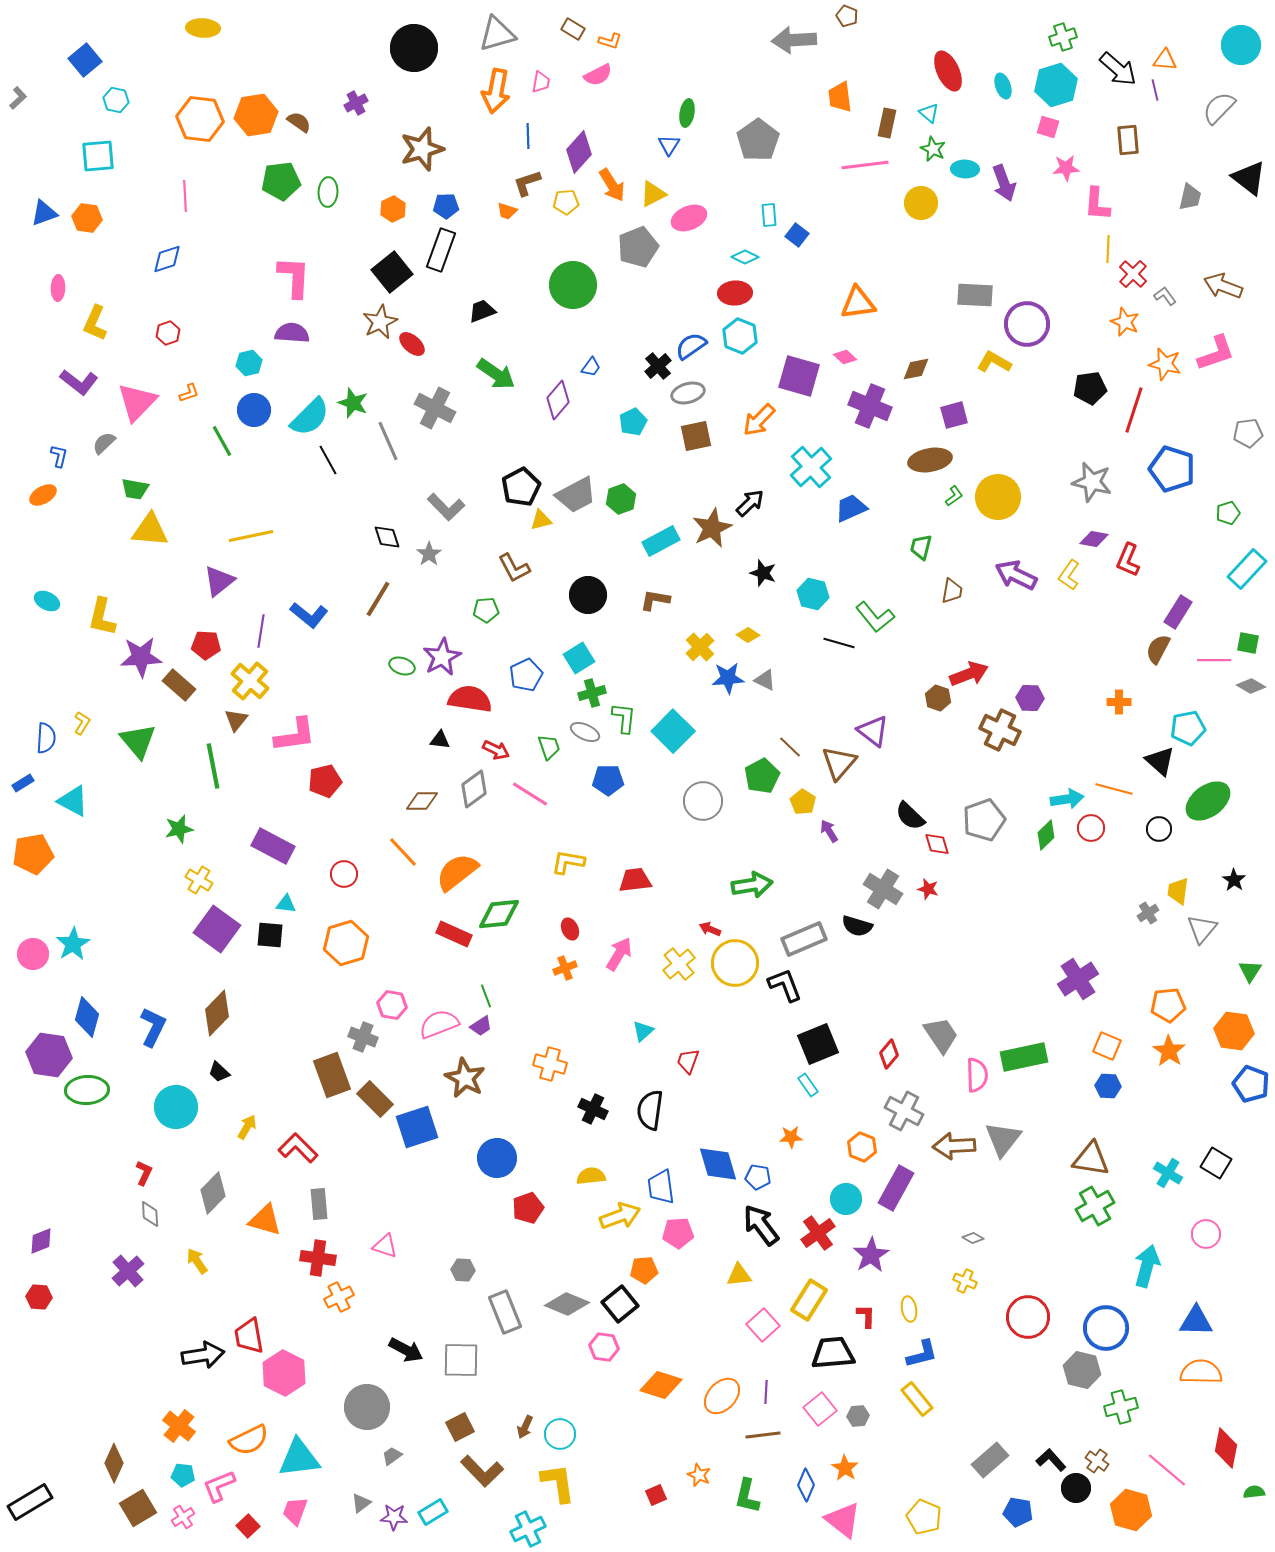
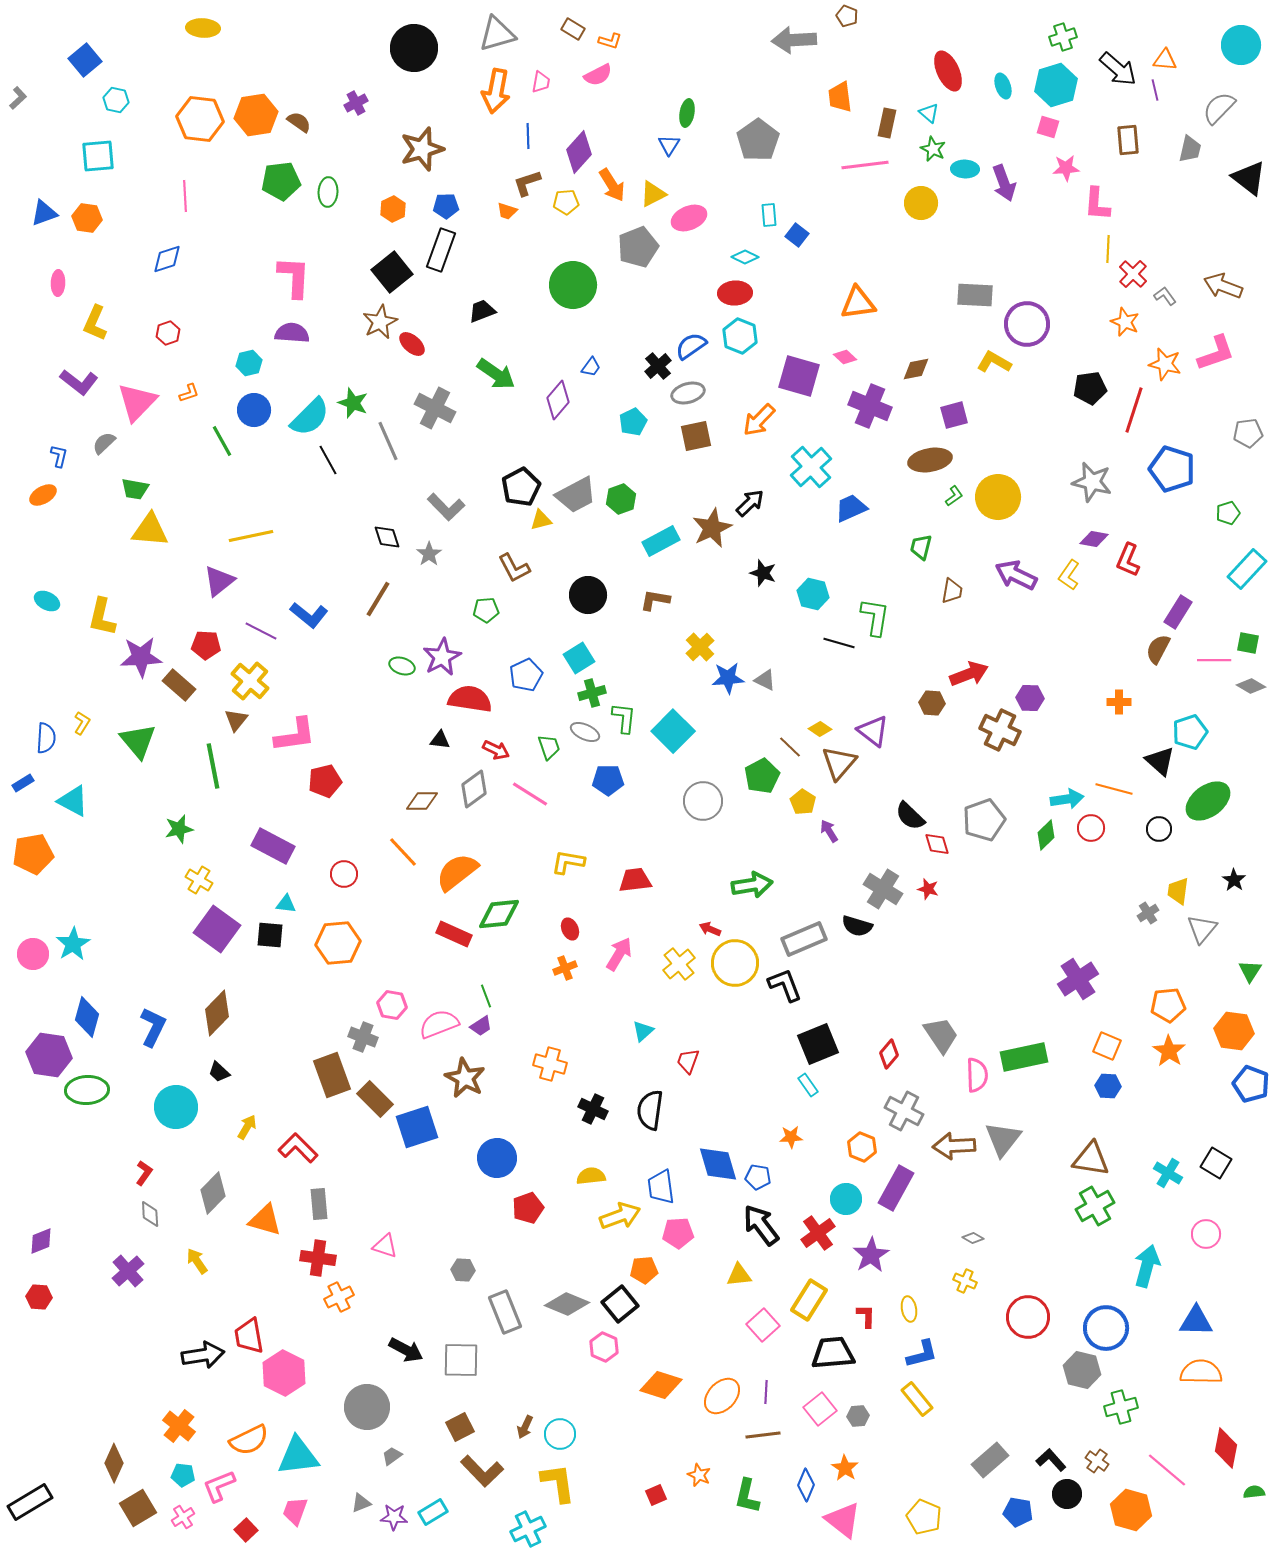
gray trapezoid at (1190, 197): moved 48 px up
pink ellipse at (58, 288): moved 5 px up
green L-shape at (875, 617): rotated 132 degrees counterclockwise
purple line at (261, 631): rotated 72 degrees counterclockwise
yellow diamond at (748, 635): moved 72 px right, 94 px down
brown hexagon at (938, 698): moved 6 px left, 5 px down; rotated 15 degrees counterclockwise
cyan pentagon at (1188, 728): moved 2 px right, 4 px down; rotated 8 degrees counterclockwise
orange hexagon at (346, 943): moved 8 px left; rotated 12 degrees clockwise
red L-shape at (144, 1173): rotated 10 degrees clockwise
pink hexagon at (604, 1347): rotated 16 degrees clockwise
cyan triangle at (299, 1458): moved 1 px left, 2 px up
black circle at (1076, 1488): moved 9 px left, 6 px down
gray triangle at (361, 1503): rotated 15 degrees clockwise
red square at (248, 1526): moved 2 px left, 4 px down
